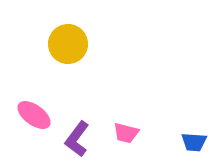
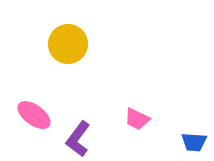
pink trapezoid: moved 11 px right, 14 px up; rotated 12 degrees clockwise
purple L-shape: moved 1 px right
